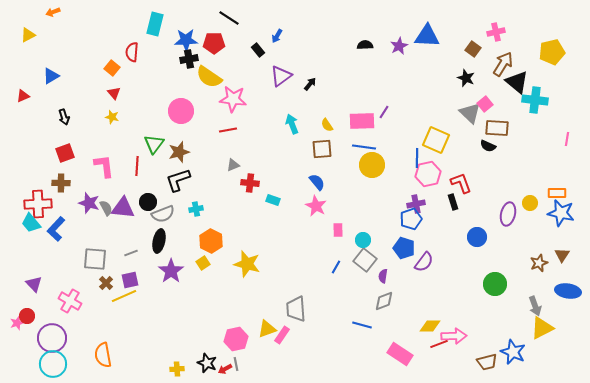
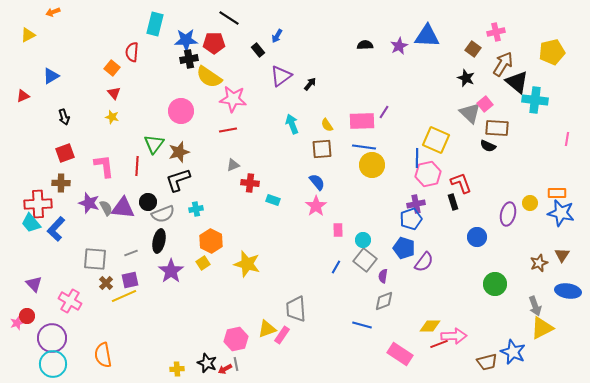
pink star at (316, 206): rotated 10 degrees clockwise
